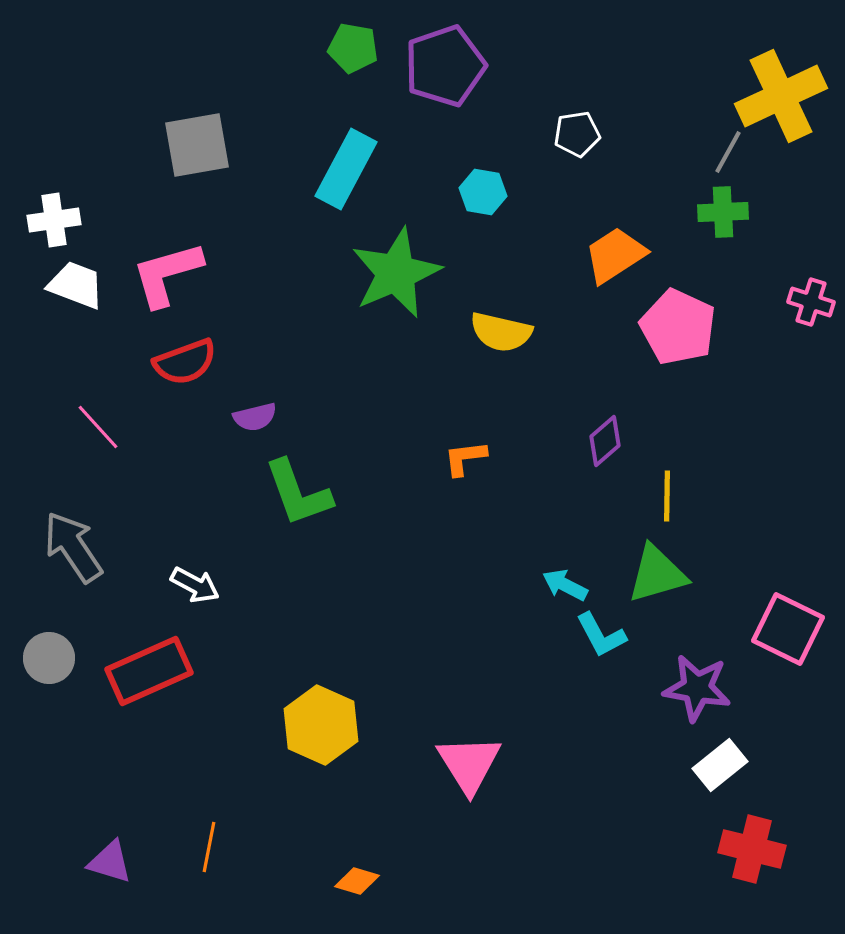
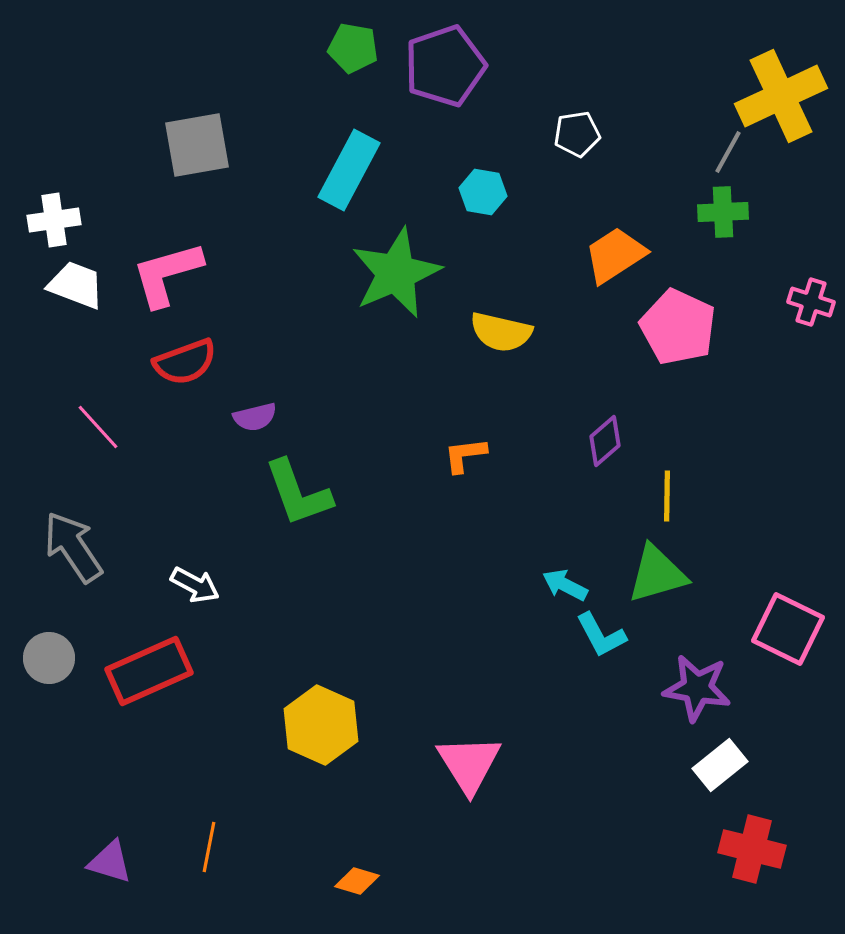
cyan rectangle: moved 3 px right, 1 px down
orange L-shape: moved 3 px up
